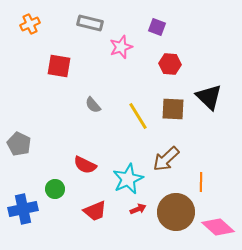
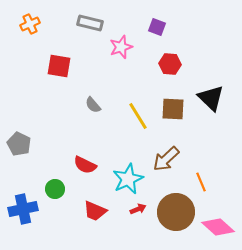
black triangle: moved 2 px right, 1 px down
orange line: rotated 24 degrees counterclockwise
red trapezoid: rotated 45 degrees clockwise
